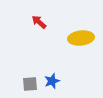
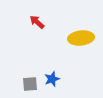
red arrow: moved 2 px left
blue star: moved 2 px up
